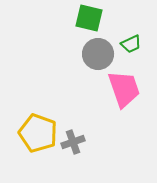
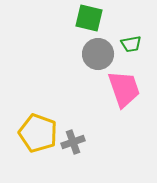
green trapezoid: rotated 15 degrees clockwise
